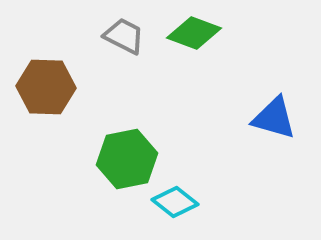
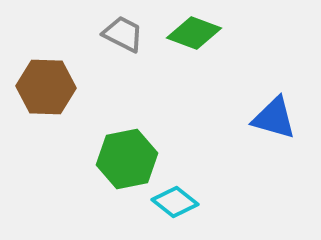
gray trapezoid: moved 1 px left, 2 px up
